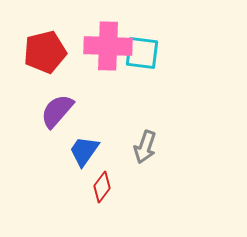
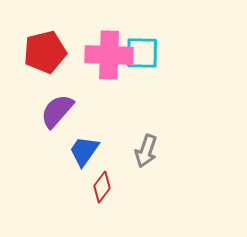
pink cross: moved 1 px right, 9 px down
cyan square: rotated 6 degrees counterclockwise
gray arrow: moved 1 px right, 4 px down
